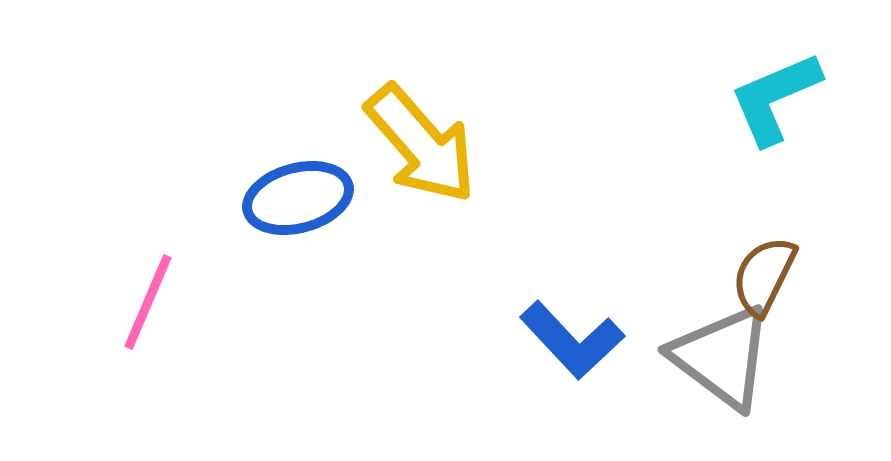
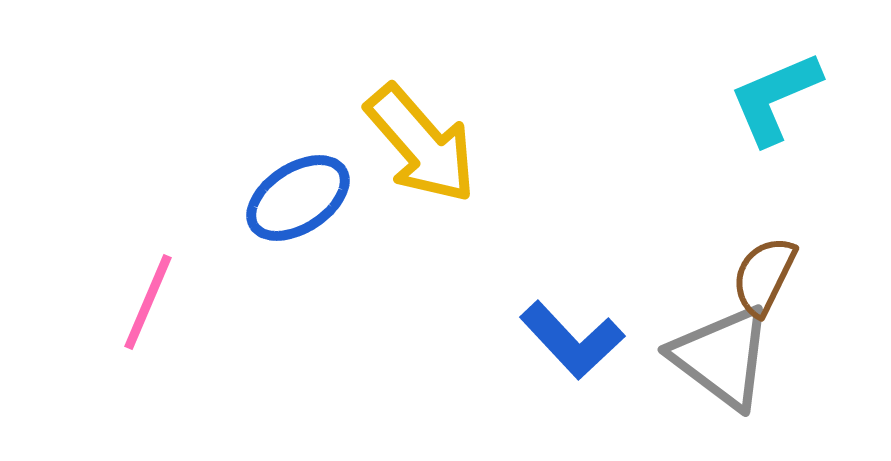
blue ellipse: rotated 18 degrees counterclockwise
